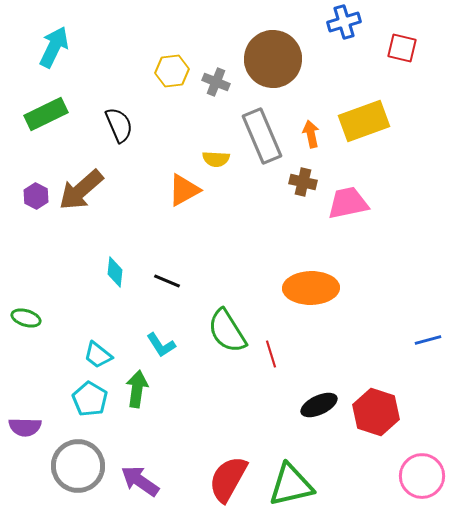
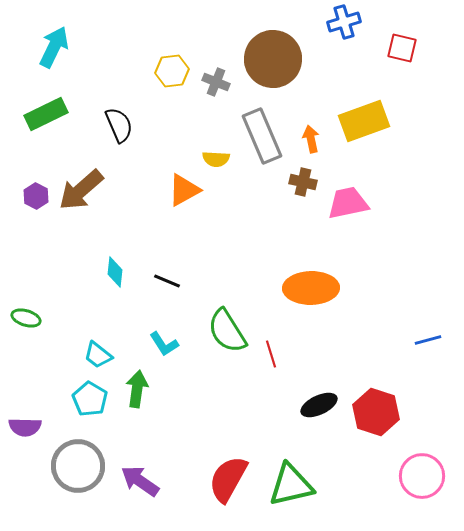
orange arrow: moved 5 px down
cyan L-shape: moved 3 px right, 1 px up
